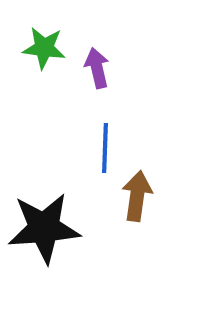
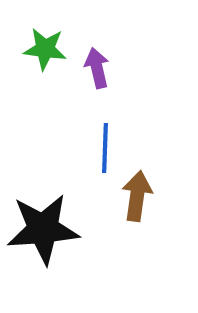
green star: moved 1 px right, 1 px down
black star: moved 1 px left, 1 px down
